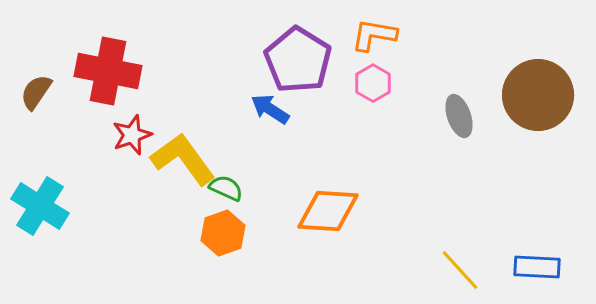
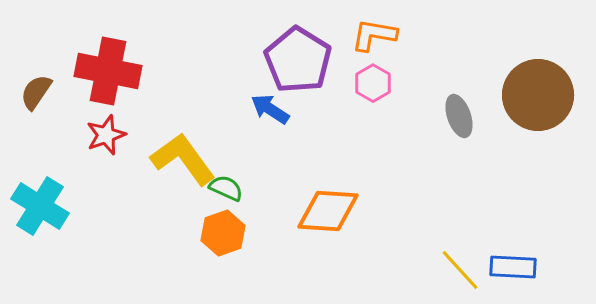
red star: moved 26 px left
blue rectangle: moved 24 px left
